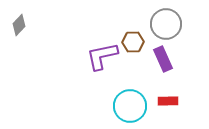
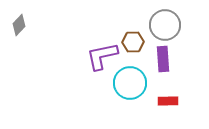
gray circle: moved 1 px left, 1 px down
purple rectangle: rotated 20 degrees clockwise
cyan circle: moved 23 px up
